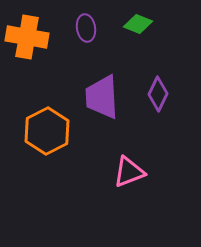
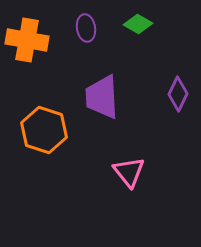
green diamond: rotated 8 degrees clockwise
orange cross: moved 3 px down
purple diamond: moved 20 px right
orange hexagon: moved 3 px left, 1 px up; rotated 15 degrees counterclockwise
pink triangle: rotated 48 degrees counterclockwise
